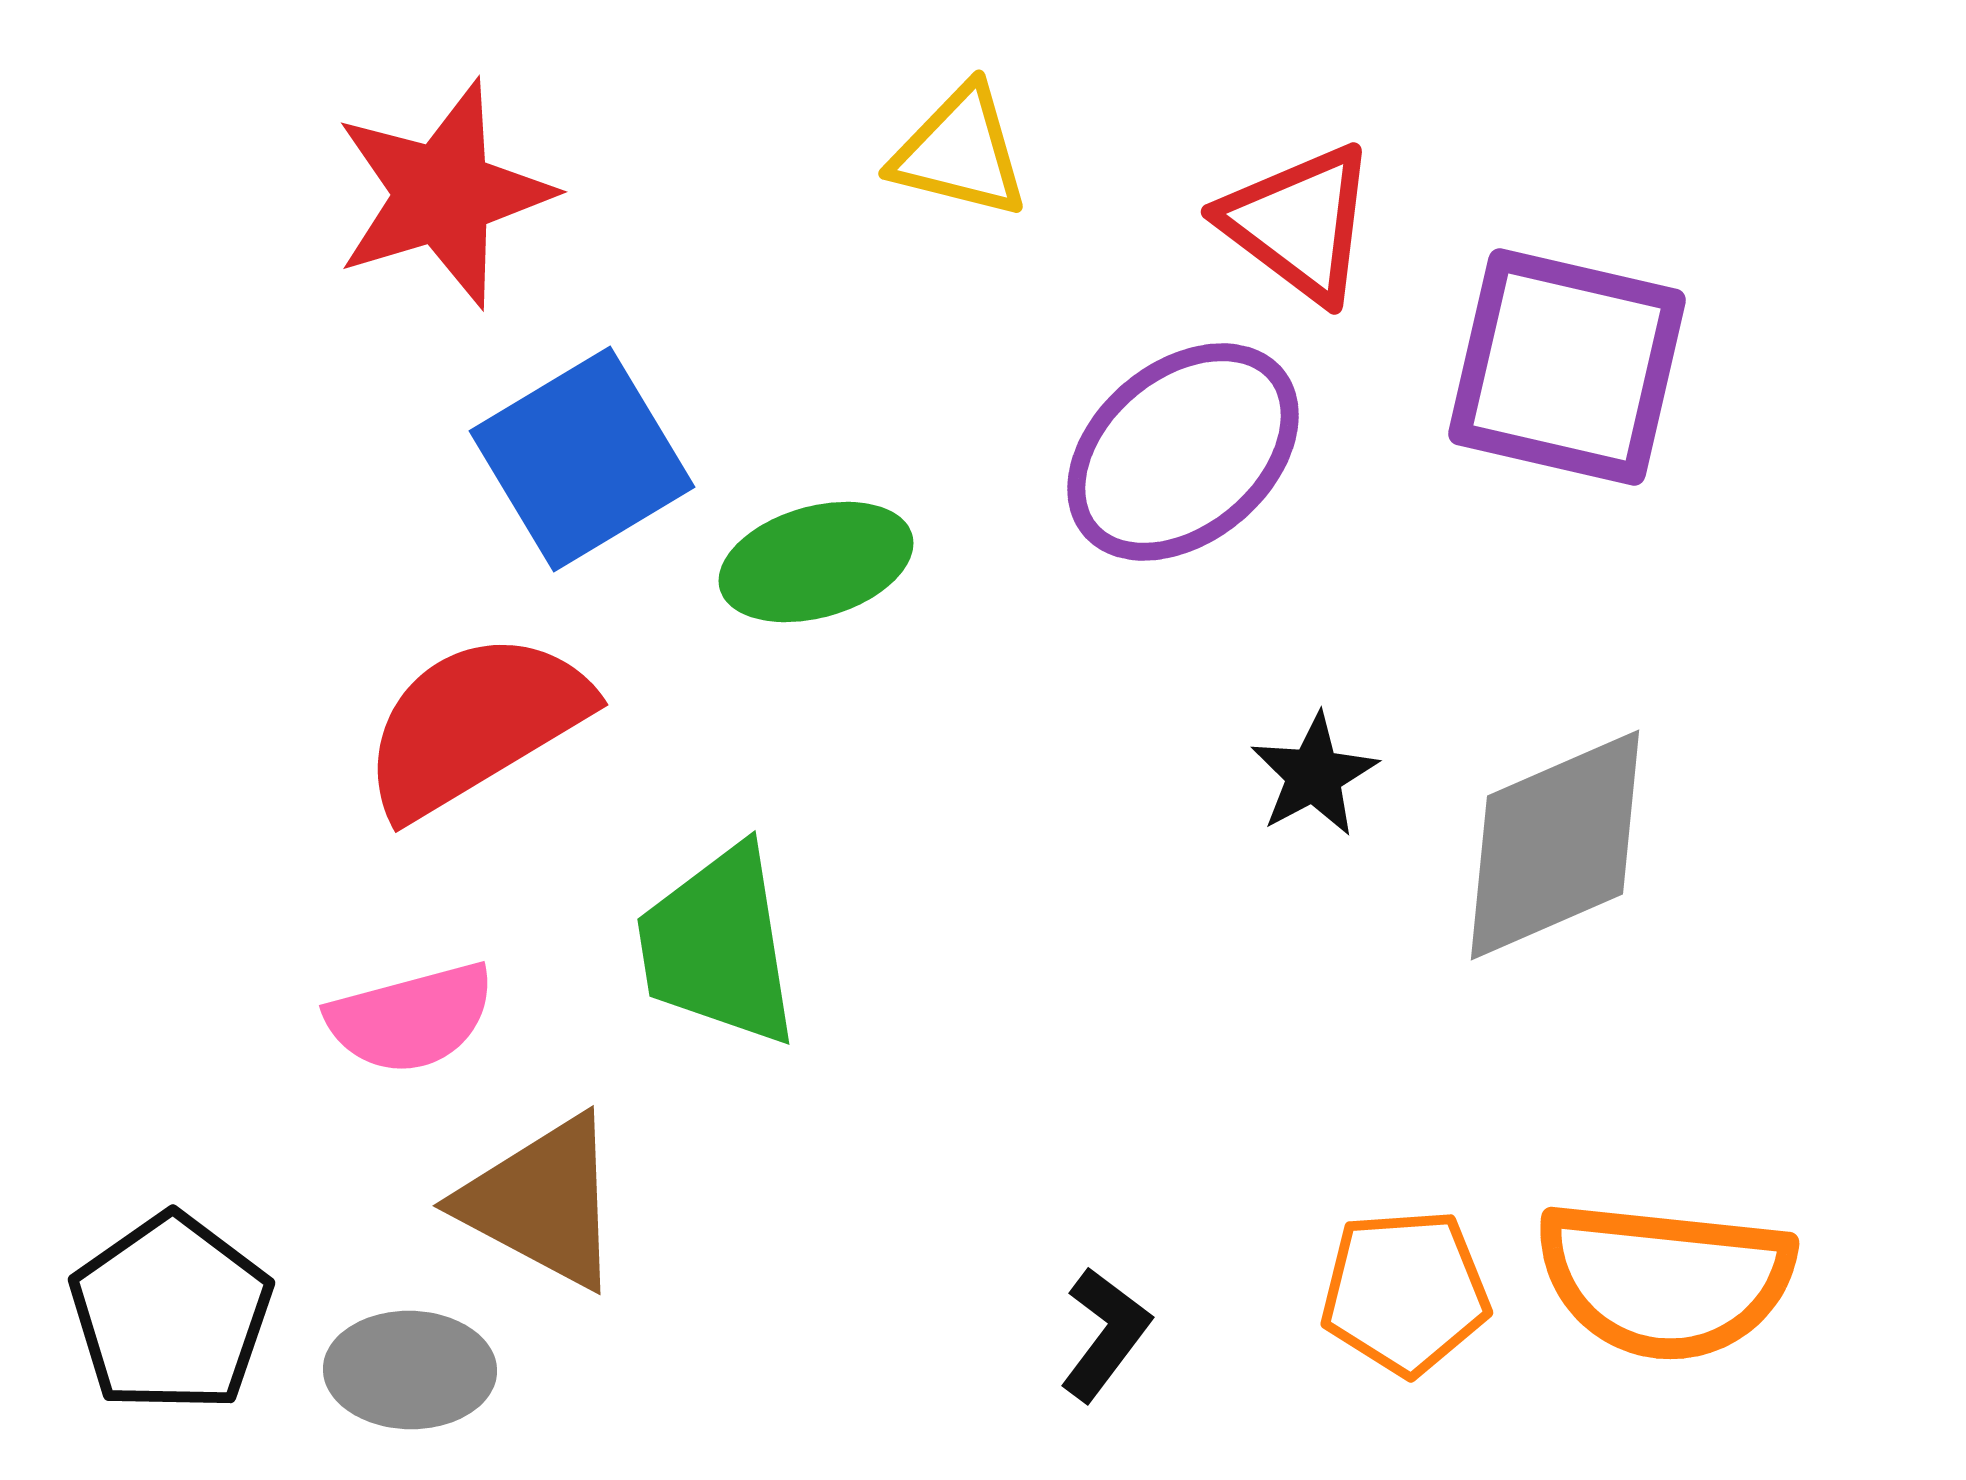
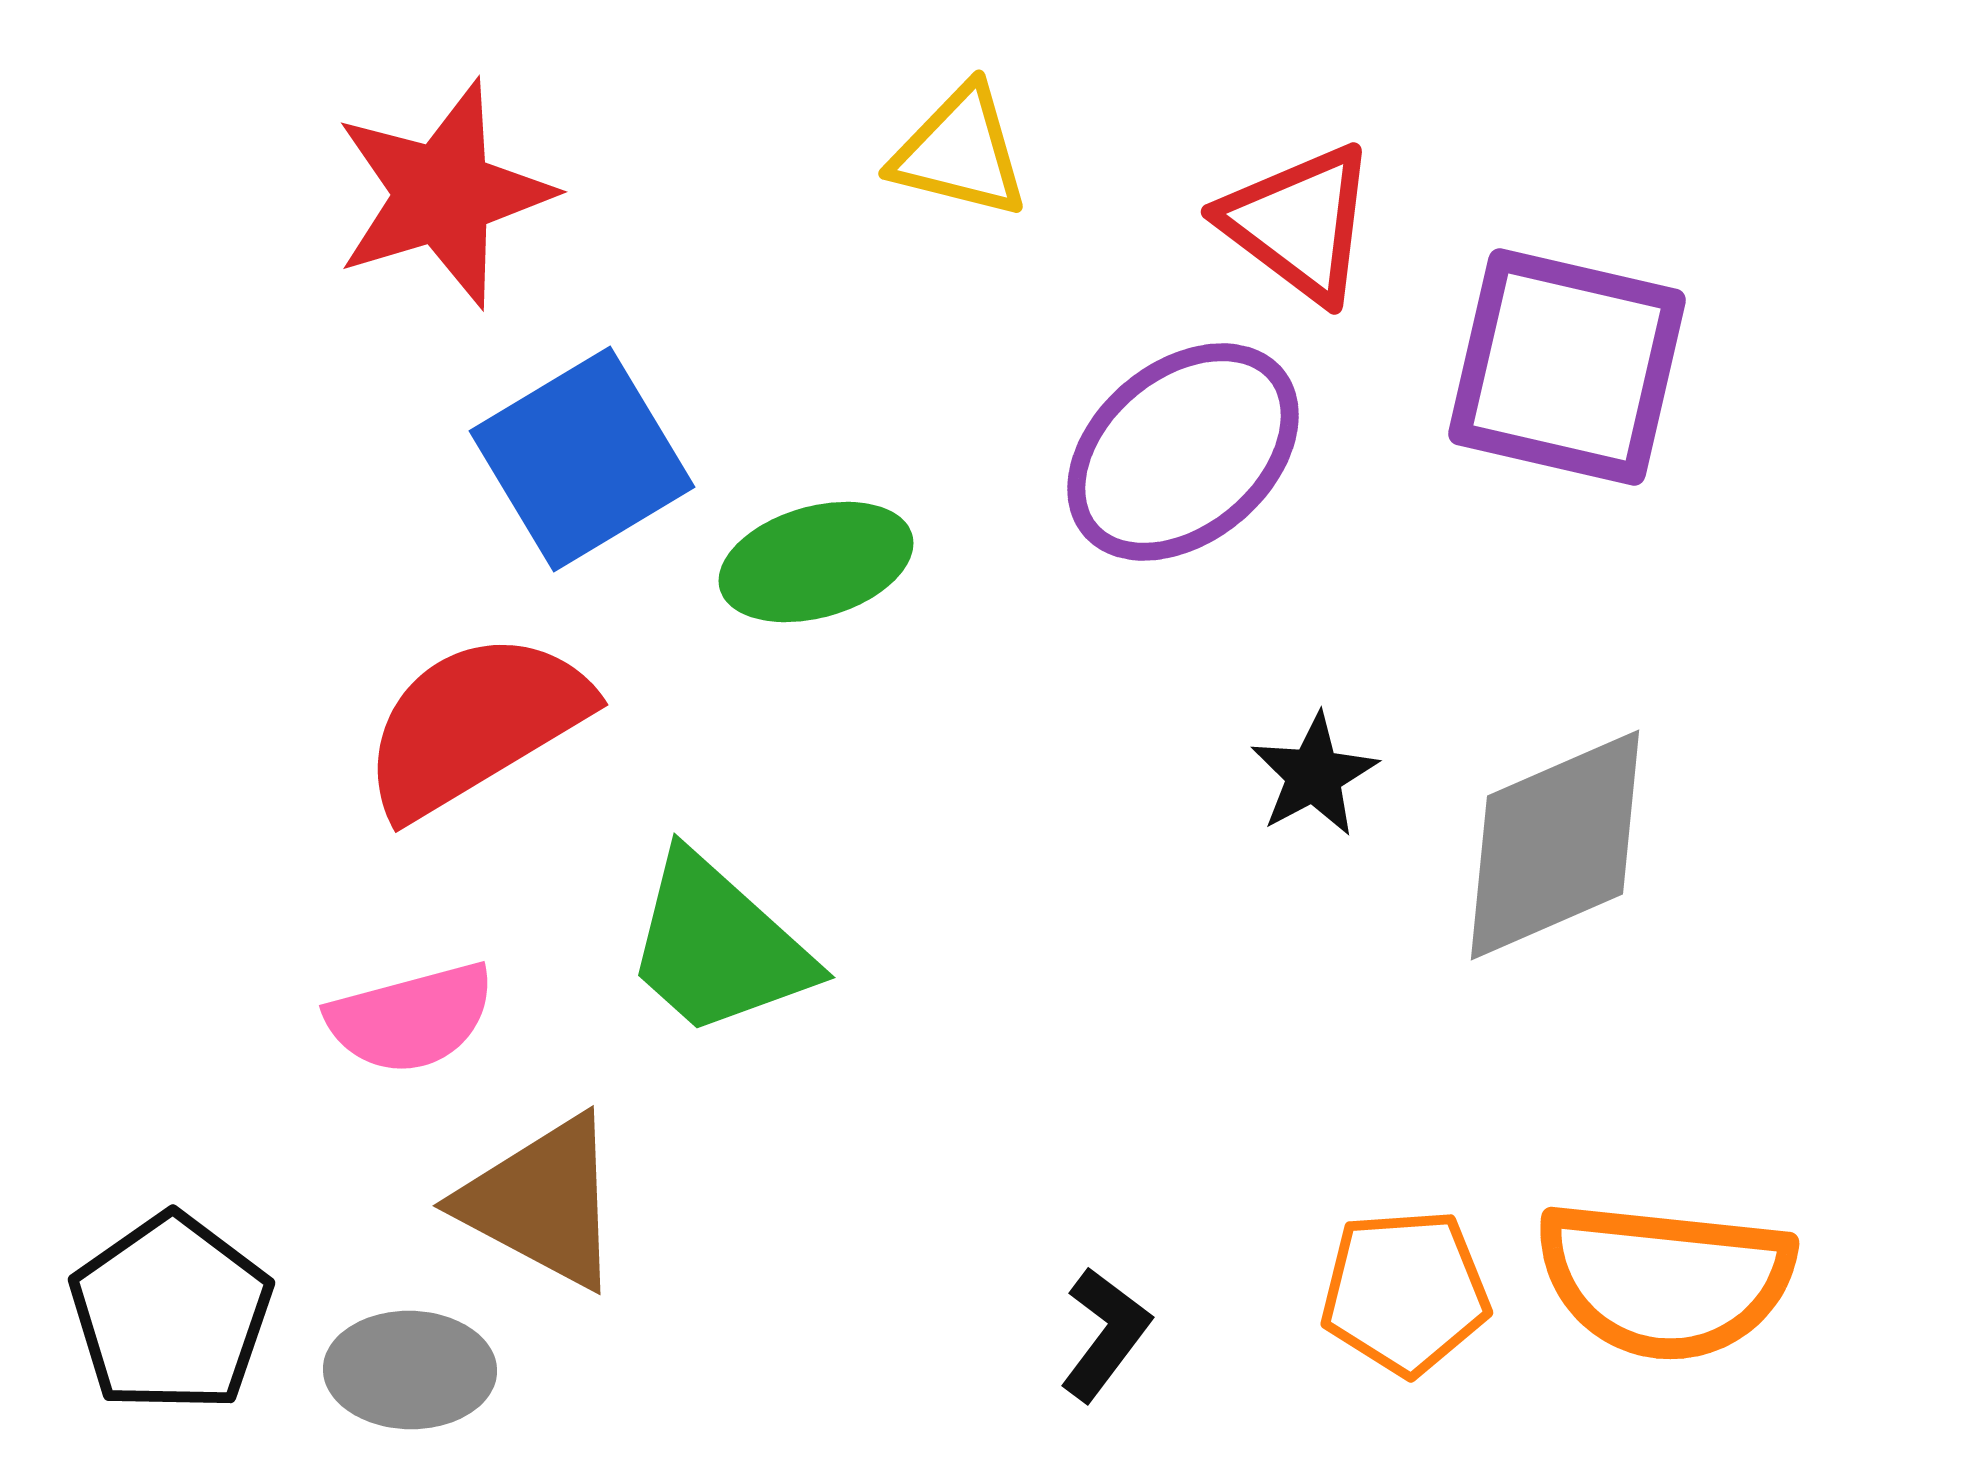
green trapezoid: rotated 39 degrees counterclockwise
